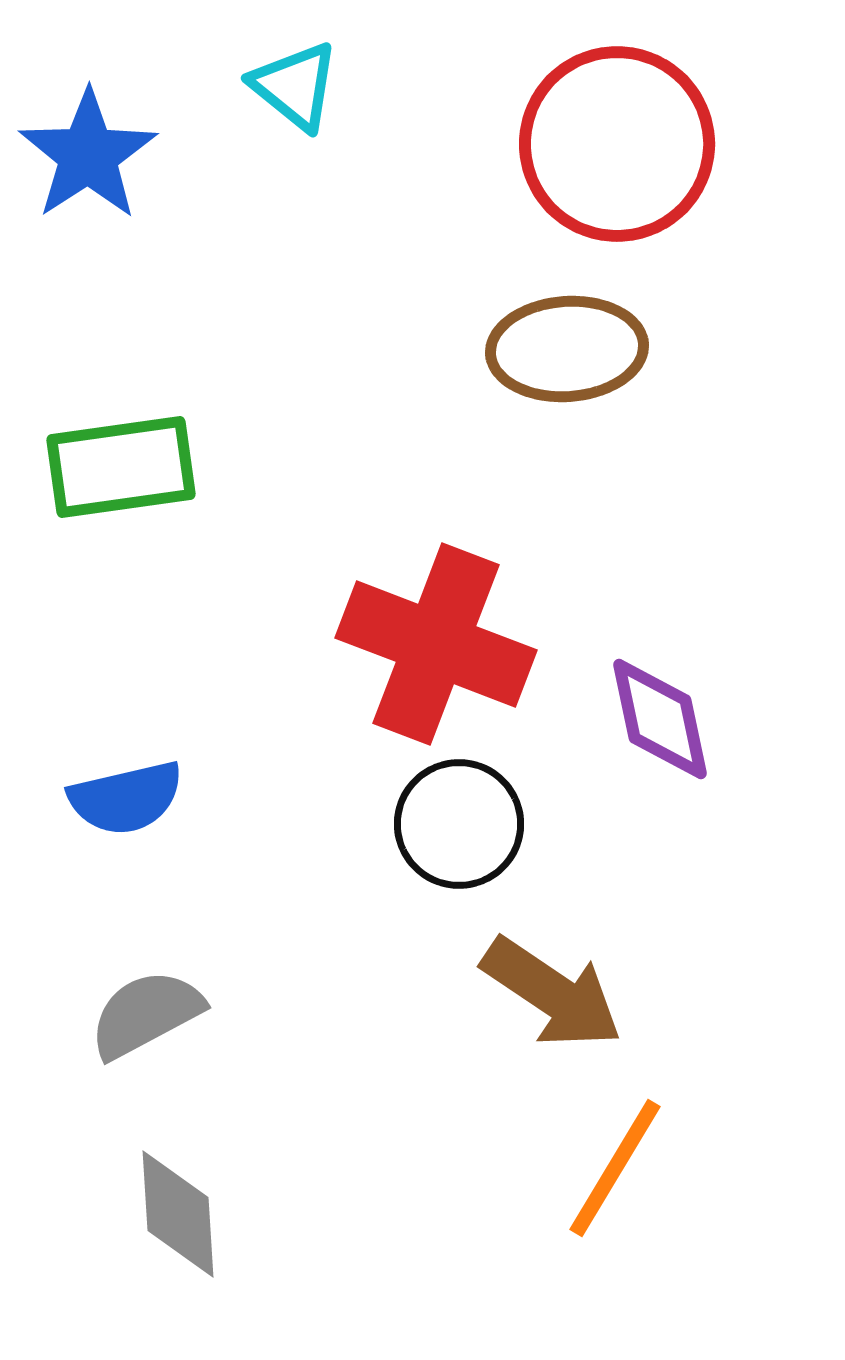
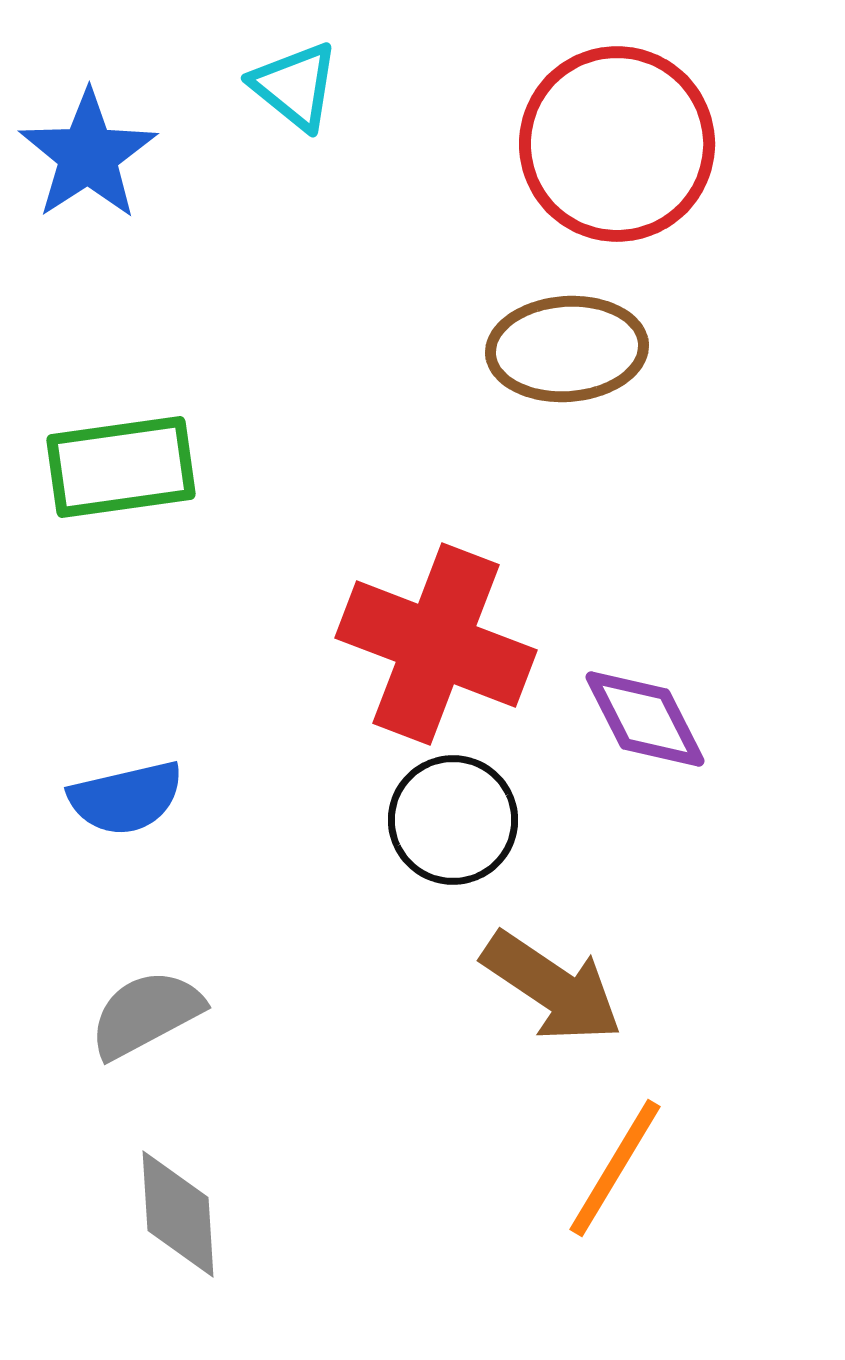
purple diamond: moved 15 px left; rotated 15 degrees counterclockwise
black circle: moved 6 px left, 4 px up
brown arrow: moved 6 px up
